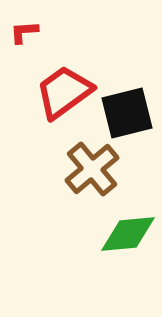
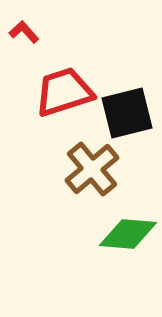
red L-shape: rotated 52 degrees clockwise
red trapezoid: rotated 18 degrees clockwise
green diamond: rotated 10 degrees clockwise
